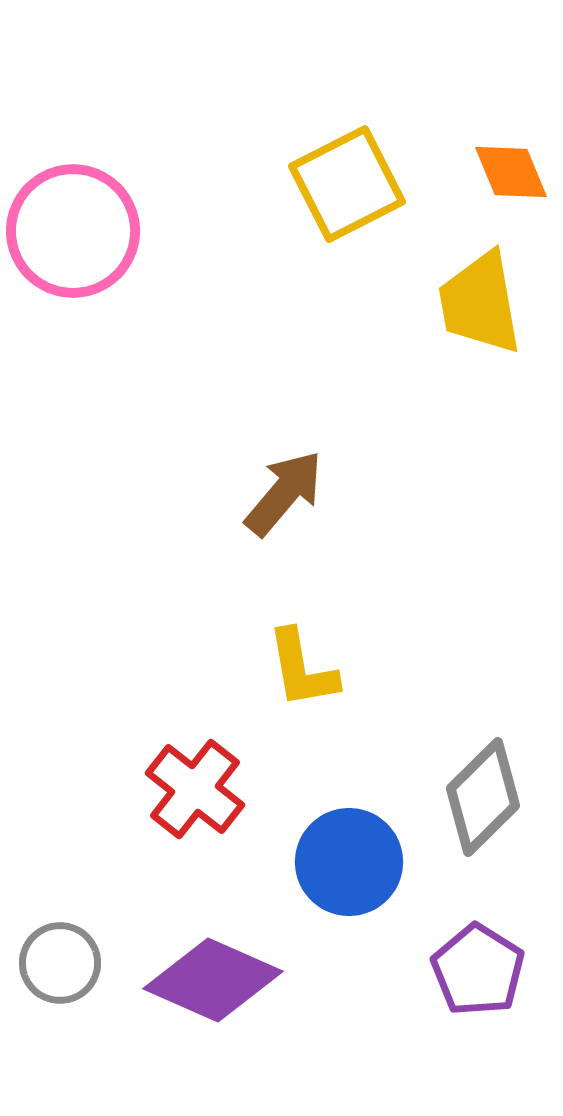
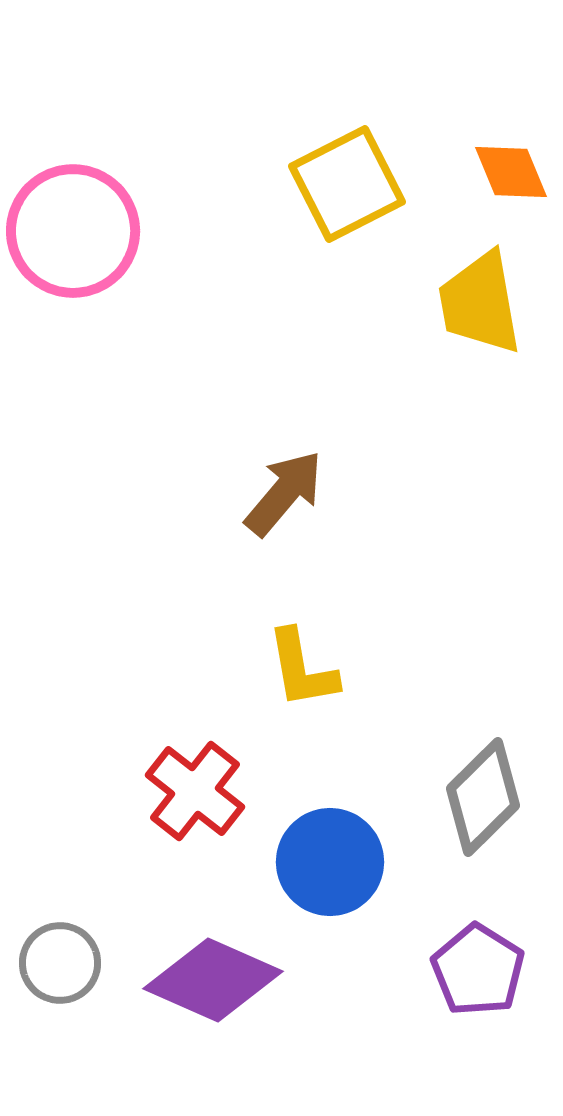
red cross: moved 2 px down
blue circle: moved 19 px left
